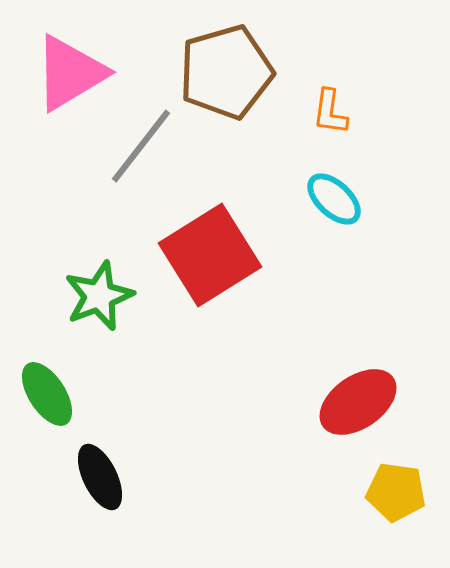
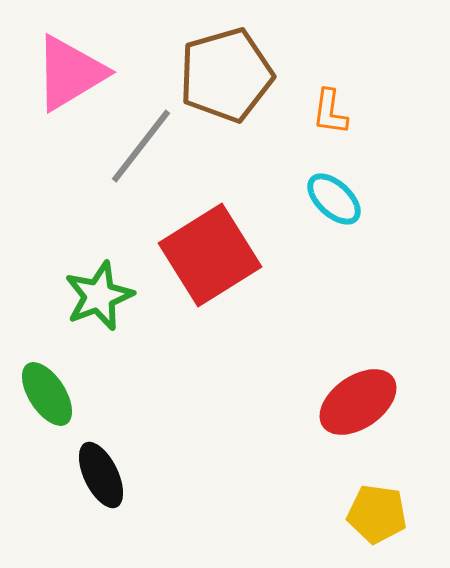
brown pentagon: moved 3 px down
black ellipse: moved 1 px right, 2 px up
yellow pentagon: moved 19 px left, 22 px down
